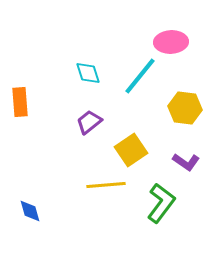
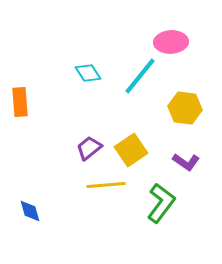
cyan diamond: rotated 16 degrees counterclockwise
purple trapezoid: moved 26 px down
